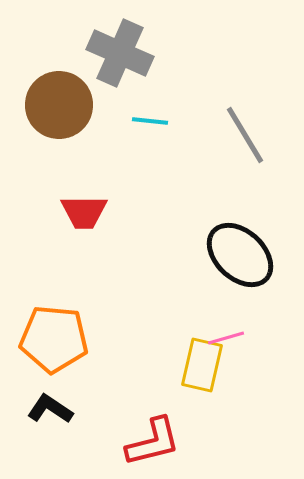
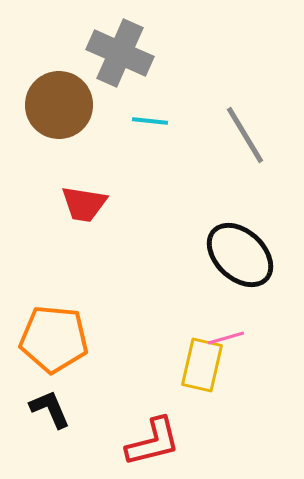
red trapezoid: moved 8 px up; rotated 9 degrees clockwise
black L-shape: rotated 33 degrees clockwise
